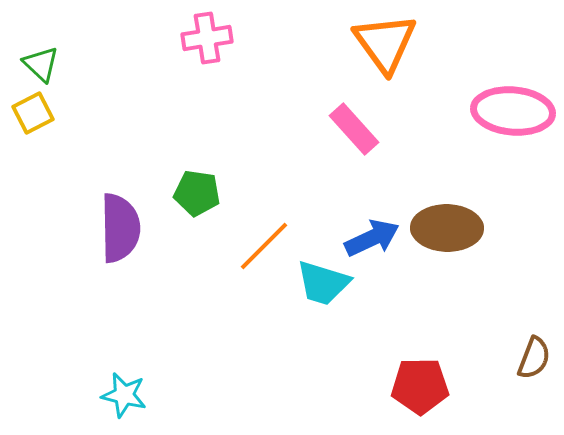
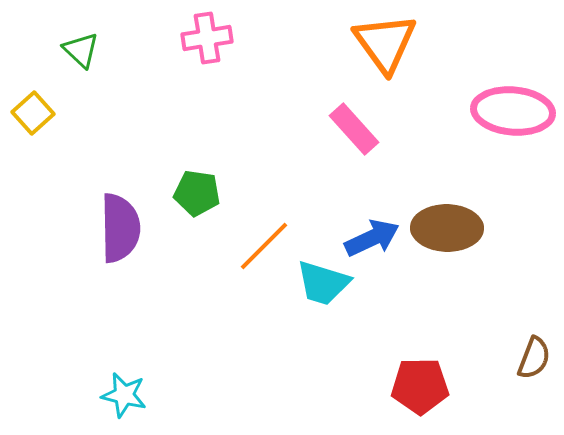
green triangle: moved 40 px right, 14 px up
yellow square: rotated 15 degrees counterclockwise
